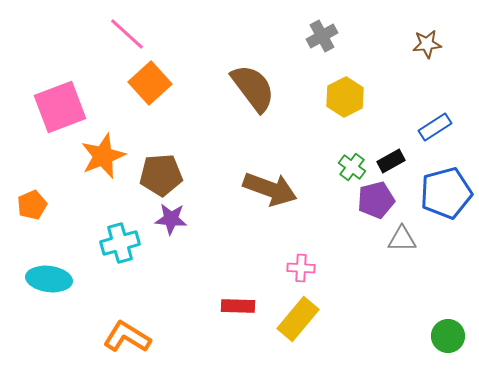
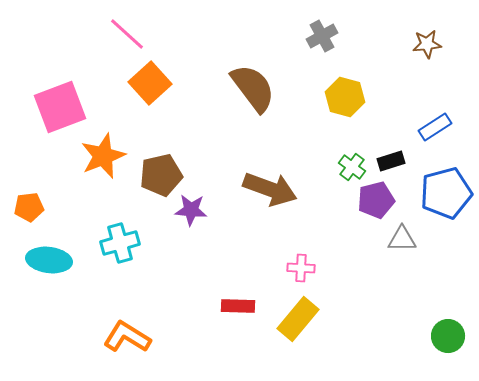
yellow hexagon: rotated 18 degrees counterclockwise
black rectangle: rotated 12 degrees clockwise
brown pentagon: rotated 9 degrees counterclockwise
orange pentagon: moved 3 px left, 2 px down; rotated 16 degrees clockwise
purple star: moved 20 px right, 9 px up
cyan ellipse: moved 19 px up
